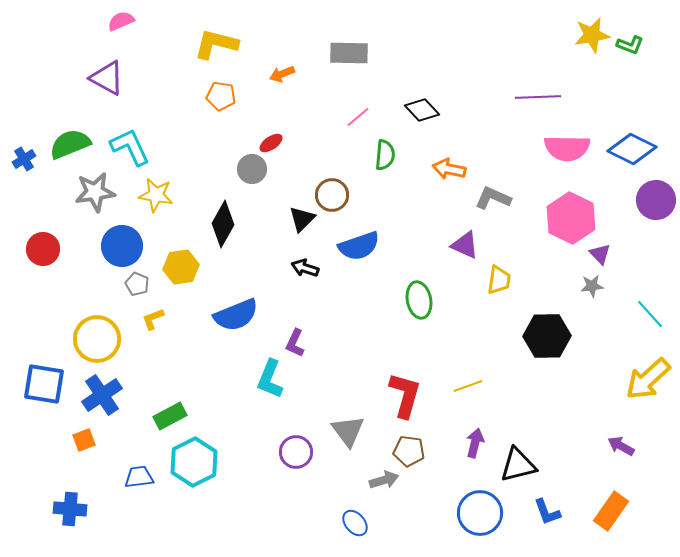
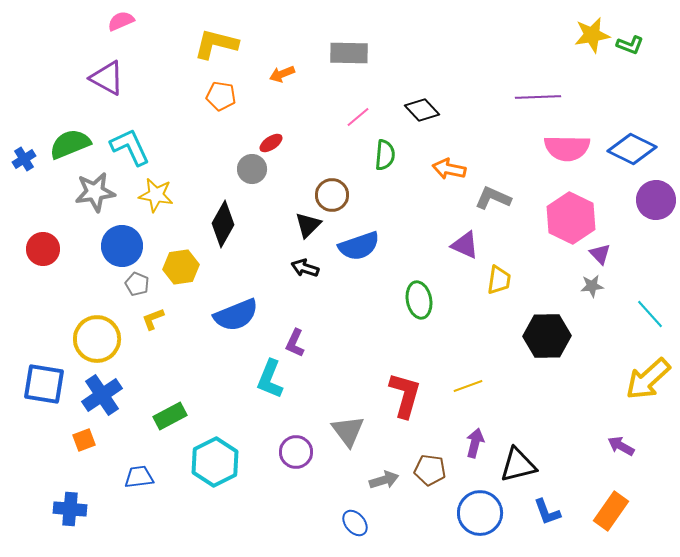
black triangle at (302, 219): moved 6 px right, 6 px down
brown pentagon at (409, 451): moved 21 px right, 19 px down
cyan hexagon at (194, 462): moved 21 px right
